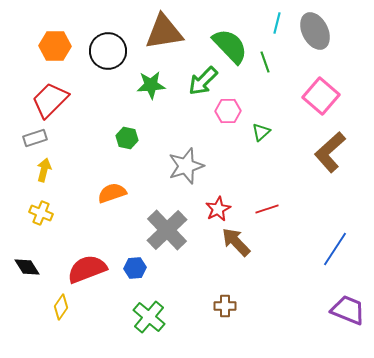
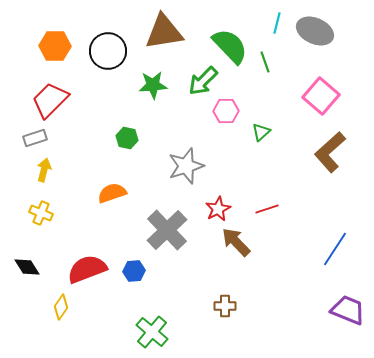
gray ellipse: rotated 39 degrees counterclockwise
green star: moved 2 px right
pink hexagon: moved 2 px left
blue hexagon: moved 1 px left, 3 px down
green cross: moved 3 px right, 15 px down
